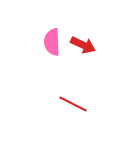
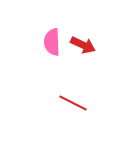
red line: moved 1 px up
